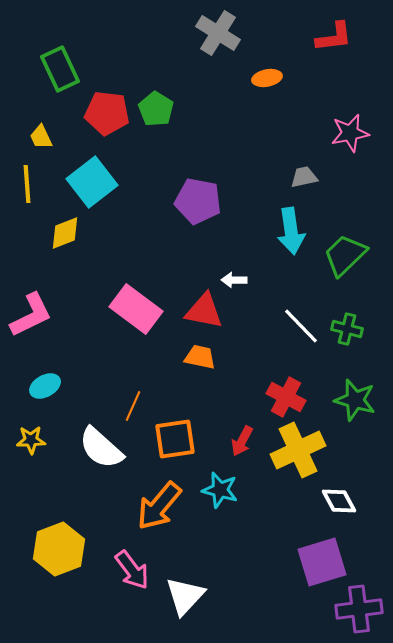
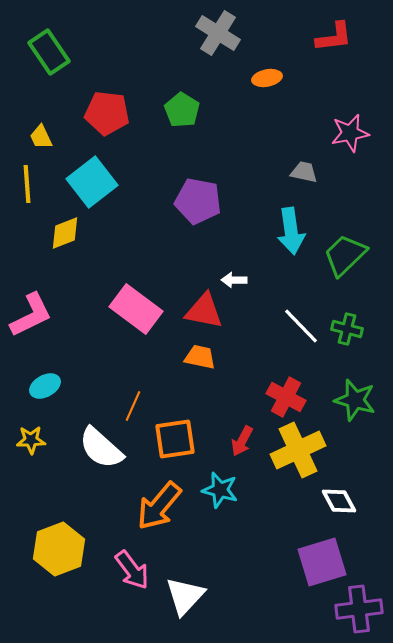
green rectangle: moved 11 px left, 17 px up; rotated 9 degrees counterclockwise
green pentagon: moved 26 px right, 1 px down
gray trapezoid: moved 5 px up; rotated 24 degrees clockwise
